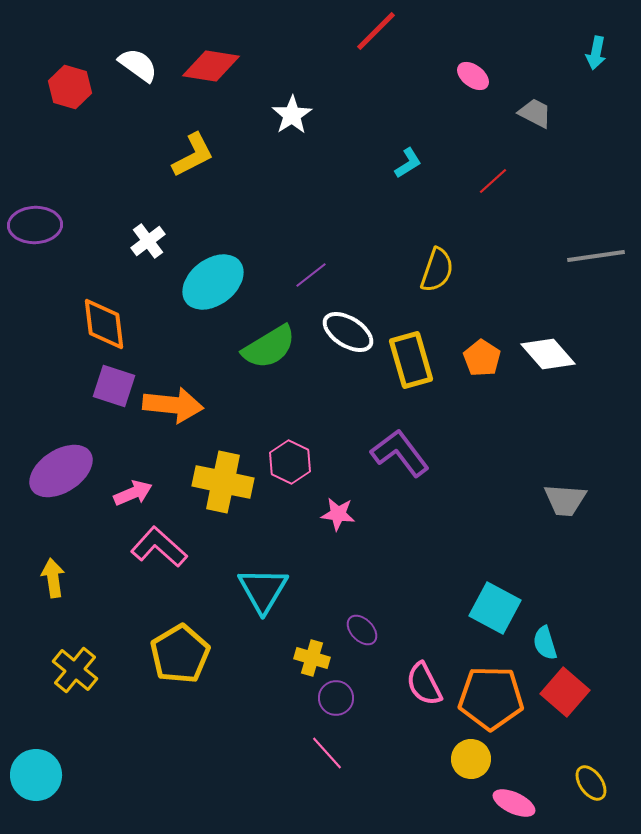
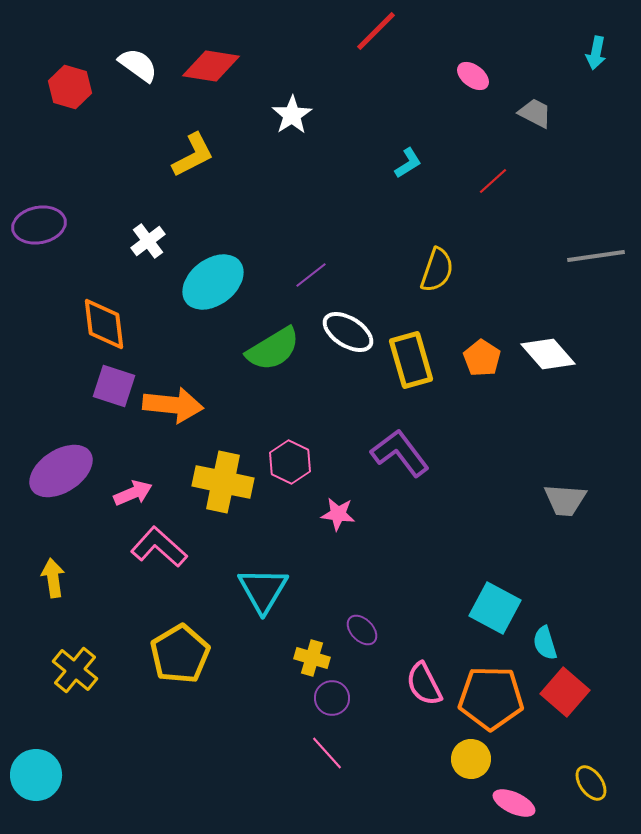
purple ellipse at (35, 225): moved 4 px right; rotated 9 degrees counterclockwise
green semicircle at (269, 347): moved 4 px right, 2 px down
purple circle at (336, 698): moved 4 px left
